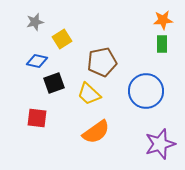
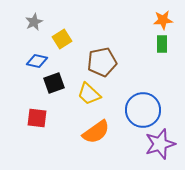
gray star: moved 1 px left; rotated 12 degrees counterclockwise
blue circle: moved 3 px left, 19 px down
